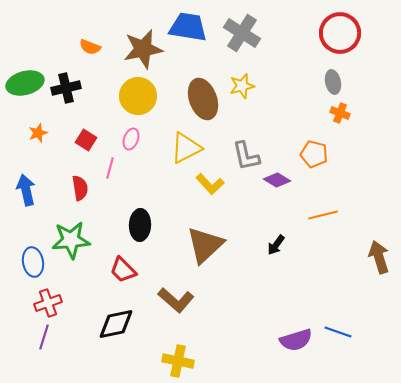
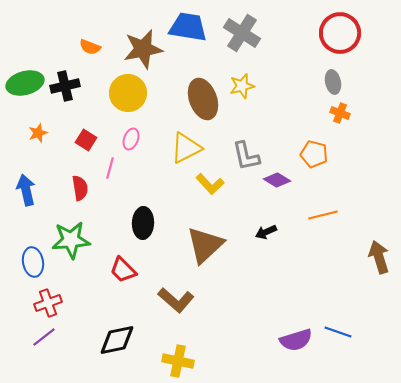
black cross: moved 1 px left, 2 px up
yellow circle: moved 10 px left, 3 px up
black ellipse: moved 3 px right, 2 px up
black arrow: moved 10 px left, 13 px up; rotated 30 degrees clockwise
black diamond: moved 1 px right, 16 px down
purple line: rotated 35 degrees clockwise
